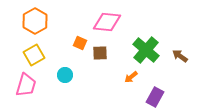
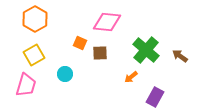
orange hexagon: moved 2 px up
cyan circle: moved 1 px up
